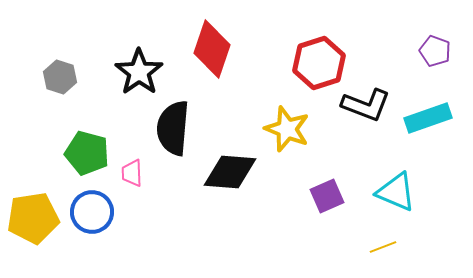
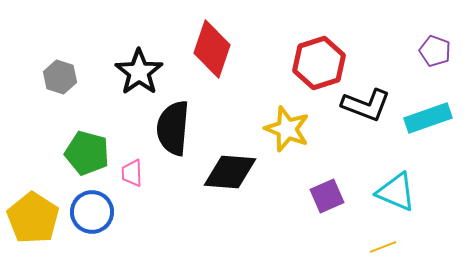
yellow pentagon: rotated 30 degrees counterclockwise
